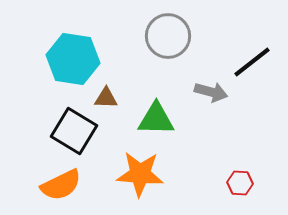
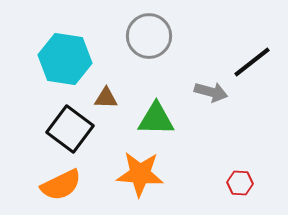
gray circle: moved 19 px left
cyan hexagon: moved 8 px left
black square: moved 4 px left, 2 px up; rotated 6 degrees clockwise
